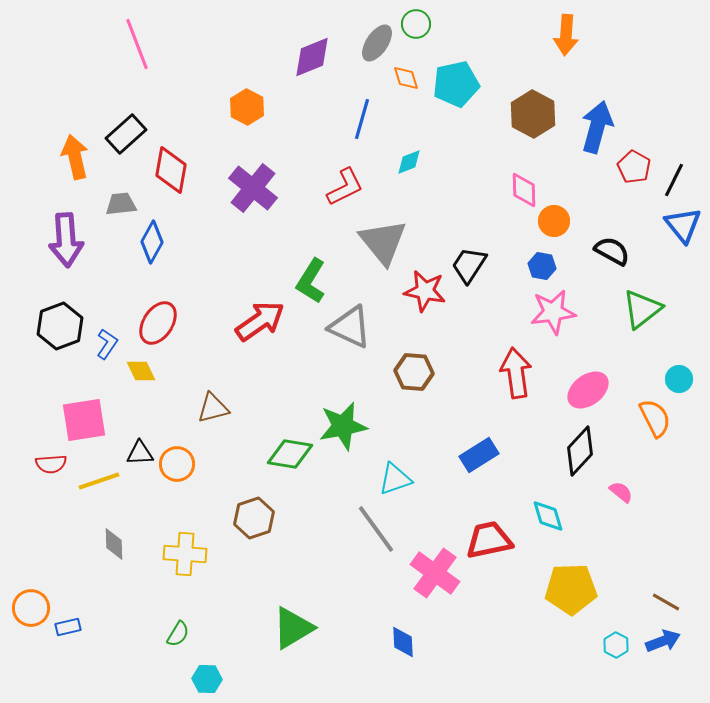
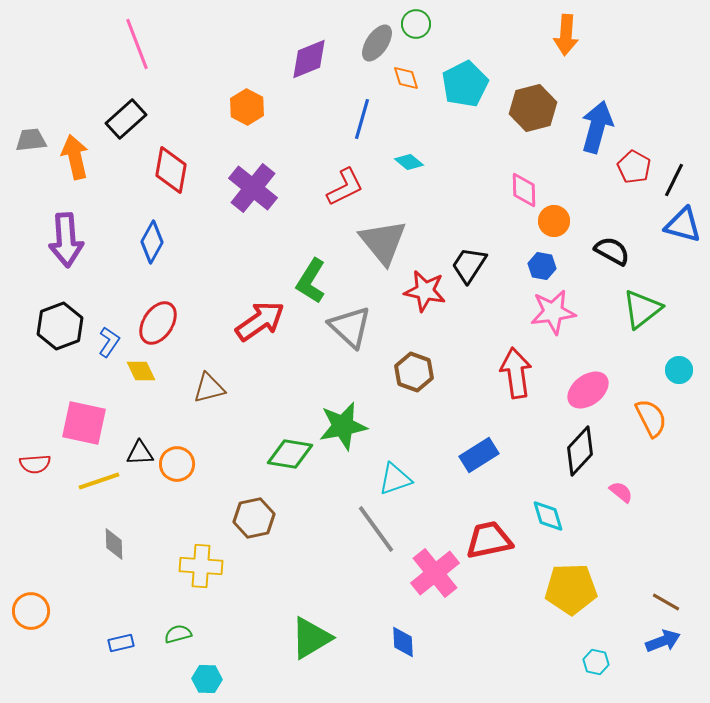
purple diamond at (312, 57): moved 3 px left, 2 px down
cyan pentagon at (456, 84): moved 9 px right; rotated 15 degrees counterclockwise
brown hexagon at (533, 114): moved 6 px up; rotated 18 degrees clockwise
black rectangle at (126, 134): moved 15 px up
cyan diamond at (409, 162): rotated 60 degrees clockwise
gray trapezoid at (121, 204): moved 90 px left, 64 px up
blue triangle at (683, 225): rotated 36 degrees counterclockwise
gray triangle at (350, 327): rotated 18 degrees clockwise
blue L-shape at (107, 344): moved 2 px right, 2 px up
brown hexagon at (414, 372): rotated 15 degrees clockwise
cyan circle at (679, 379): moved 9 px up
brown triangle at (213, 408): moved 4 px left, 20 px up
orange semicircle at (655, 418): moved 4 px left
pink square at (84, 420): moved 3 px down; rotated 21 degrees clockwise
red semicircle at (51, 464): moved 16 px left
brown hexagon at (254, 518): rotated 6 degrees clockwise
yellow cross at (185, 554): moved 16 px right, 12 px down
pink cross at (435, 573): rotated 15 degrees clockwise
orange circle at (31, 608): moved 3 px down
blue rectangle at (68, 627): moved 53 px right, 16 px down
green triangle at (293, 628): moved 18 px right, 10 px down
green semicircle at (178, 634): rotated 136 degrees counterclockwise
cyan hexagon at (616, 645): moved 20 px left, 17 px down; rotated 15 degrees counterclockwise
